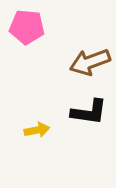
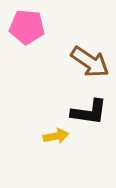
brown arrow: rotated 126 degrees counterclockwise
yellow arrow: moved 19 px right, 6 px down
